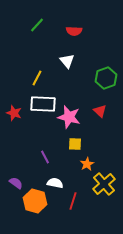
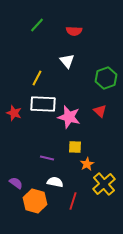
yellow square: moved 3 px down
purple line: moved 2 px right, 1 px down; rotated 48 degrees counterclockwise
white semicircle: moved 1 px up
